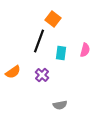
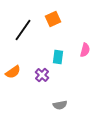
orange square: rotated 28 degrees clockwise
black line: moved 16 px left, 11 px up; rotated 15 degrees clockwise
cyan rectangle: moved 3 px left, 4 px down
